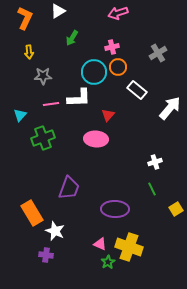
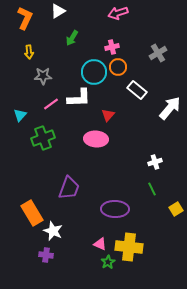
pink line: rotated 28 degrees counterclockwise
white star: moved 2 px left
yellow cross: rotated 12 degrees counterclockwise
